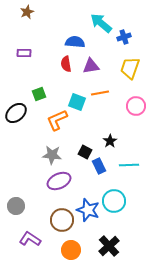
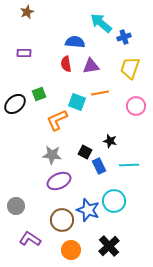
black ellipse: moved 1 px left, 9 px up
black star: rotated 24 degrees counterclockwise
